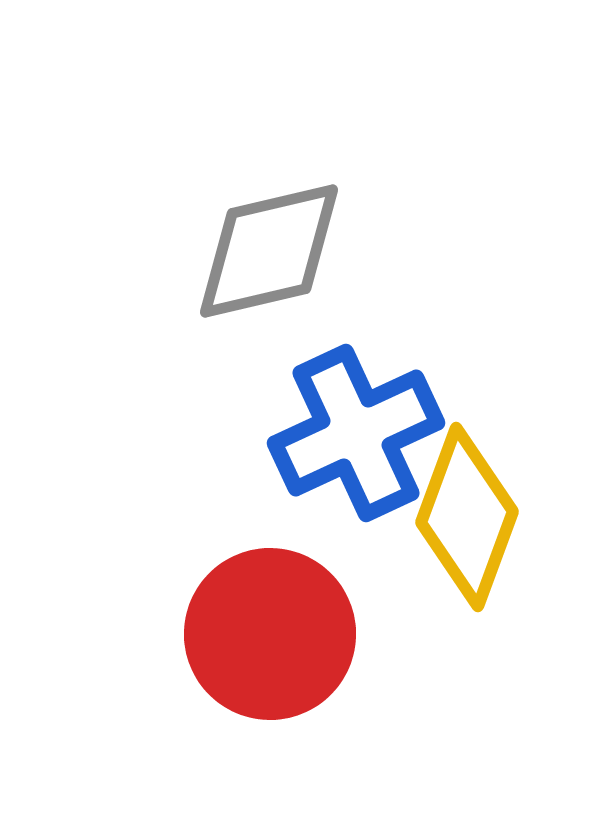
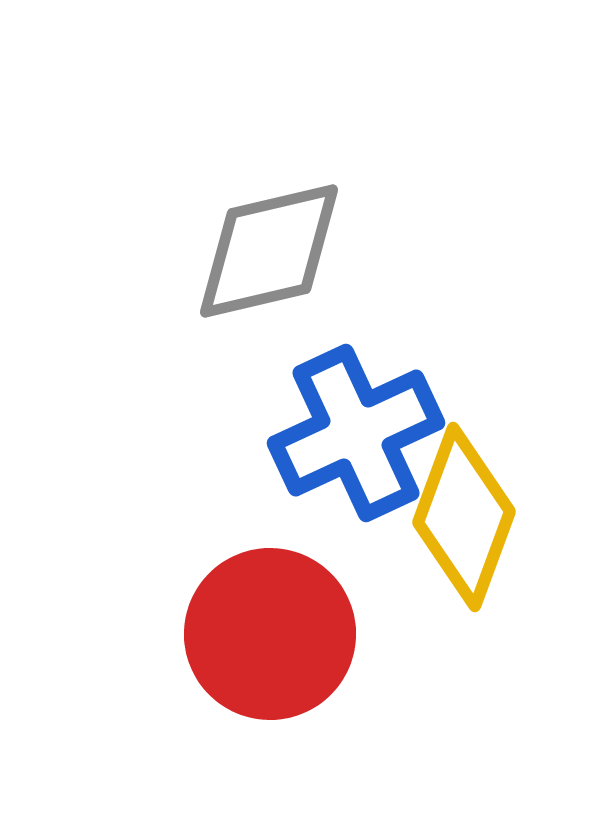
yellow diamond: moved 3 px left
